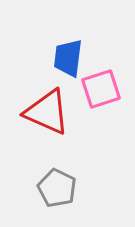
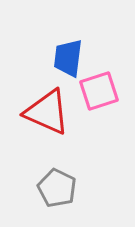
pink square: moved 2 px left, 2 px down
